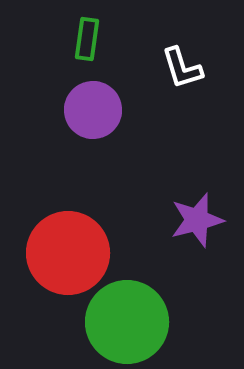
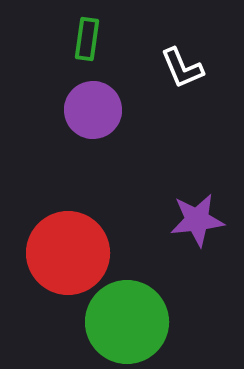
white L-shape: rotated 6 degrees counterclockwise
purple star: rotated 8 degrees clockwise
